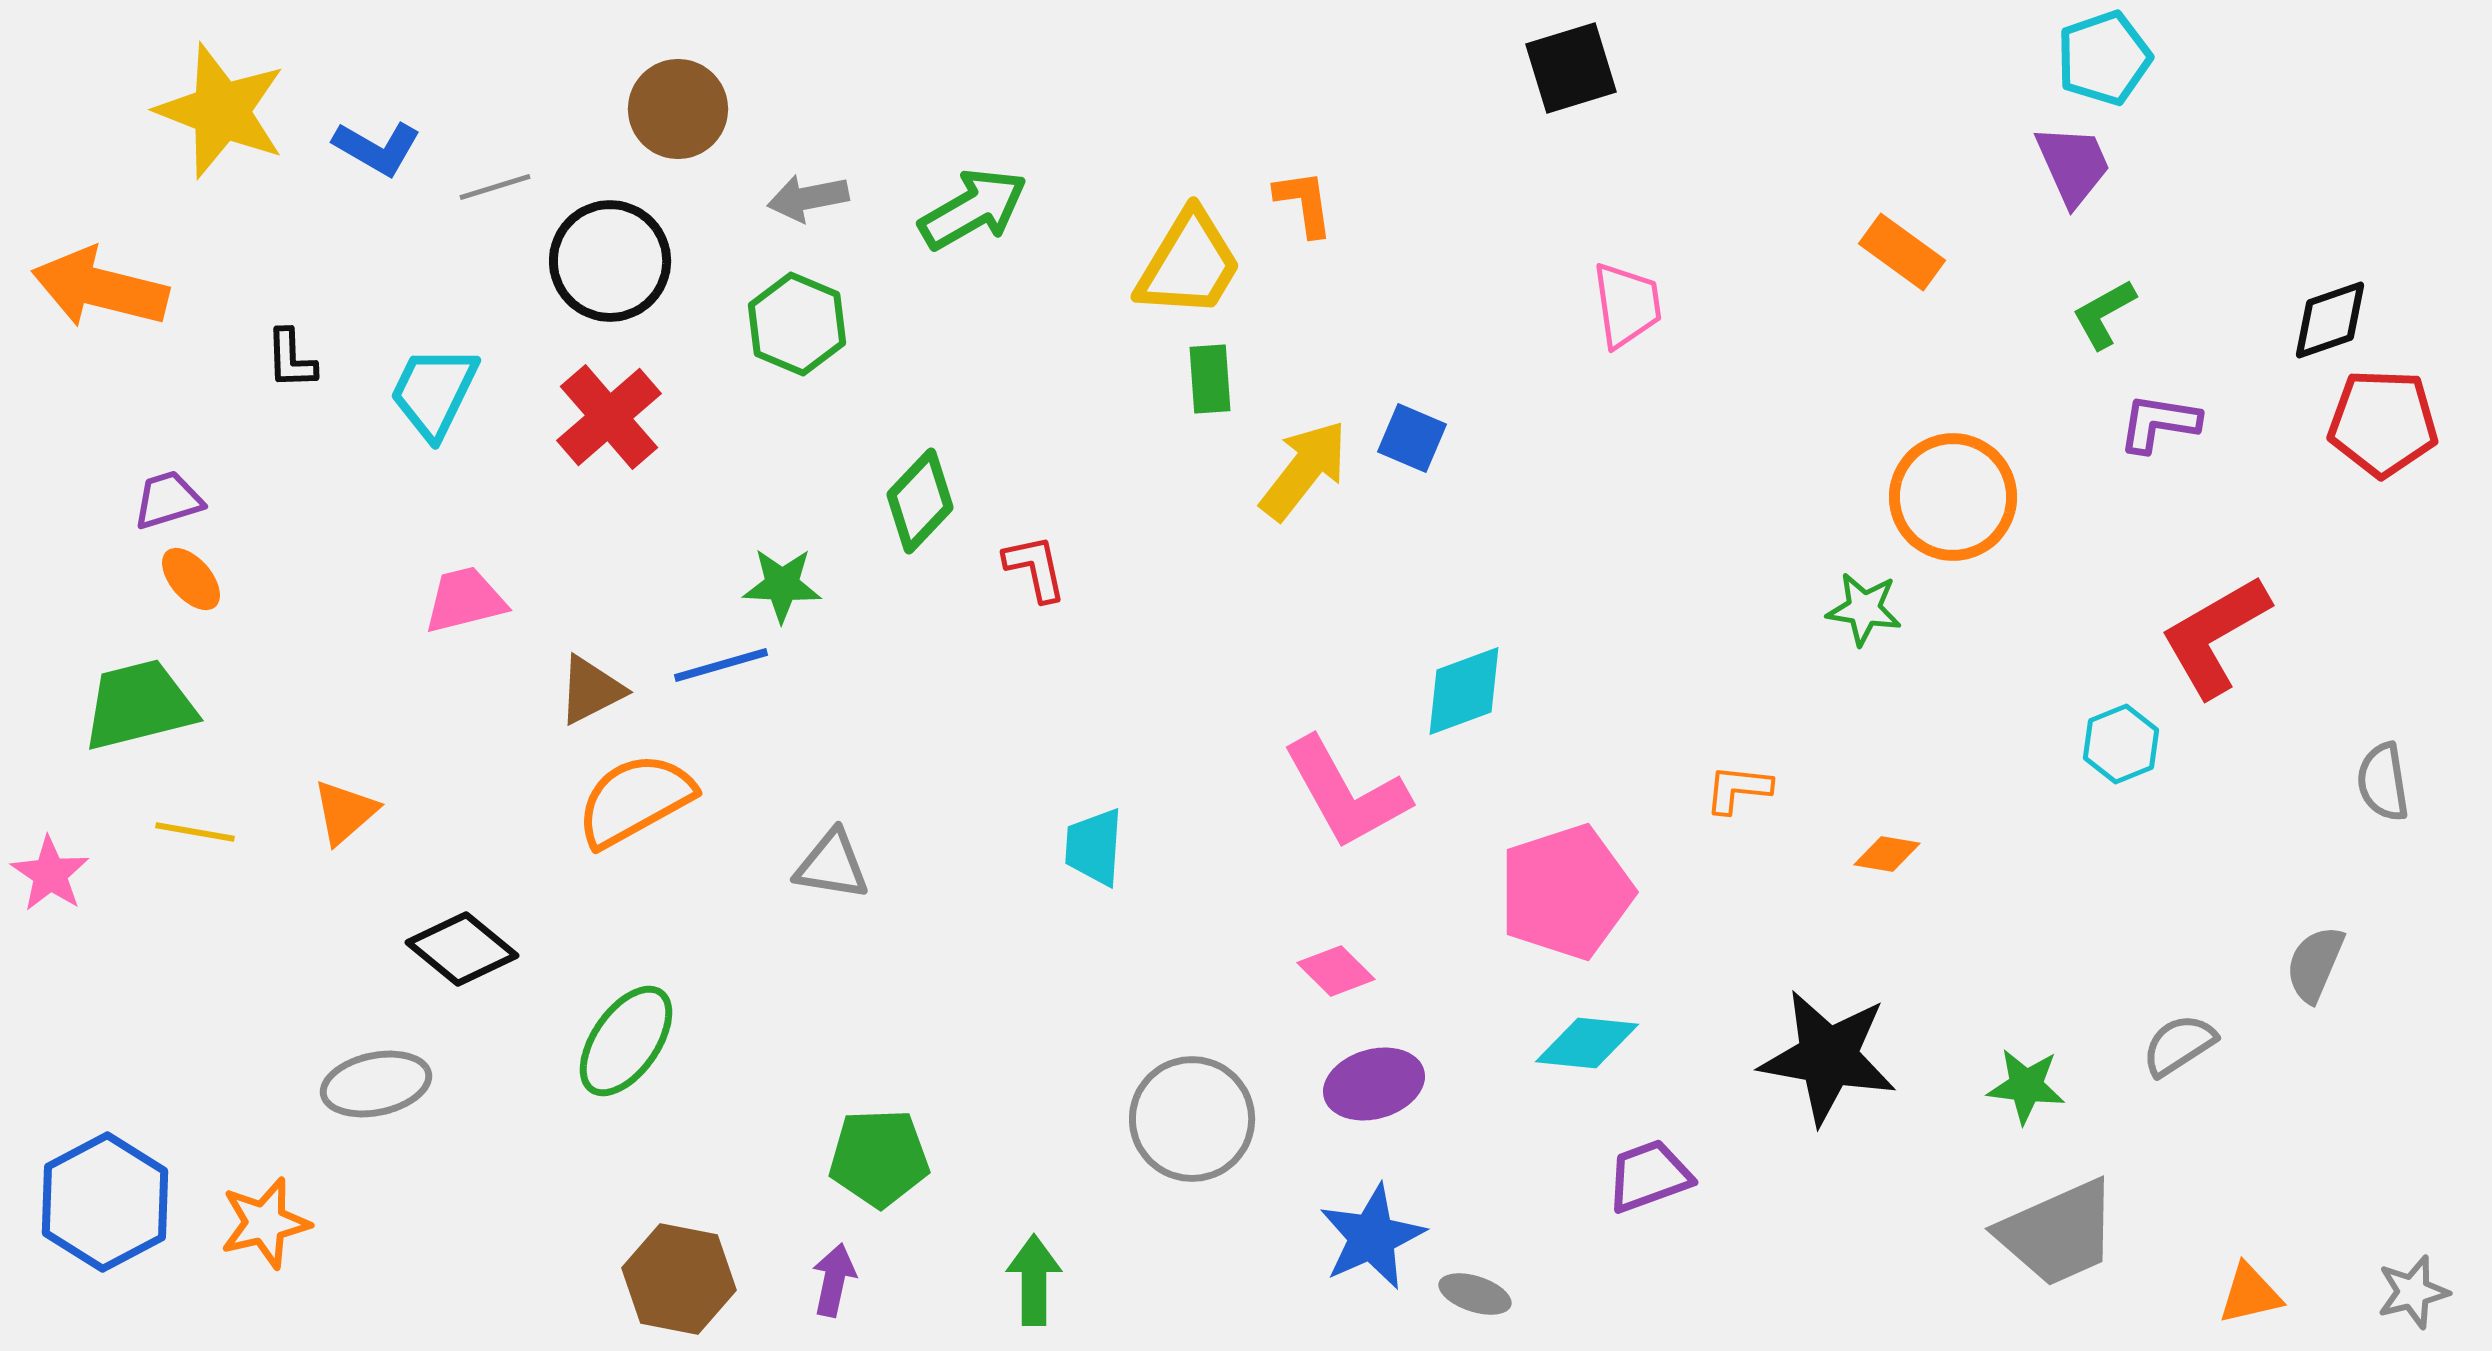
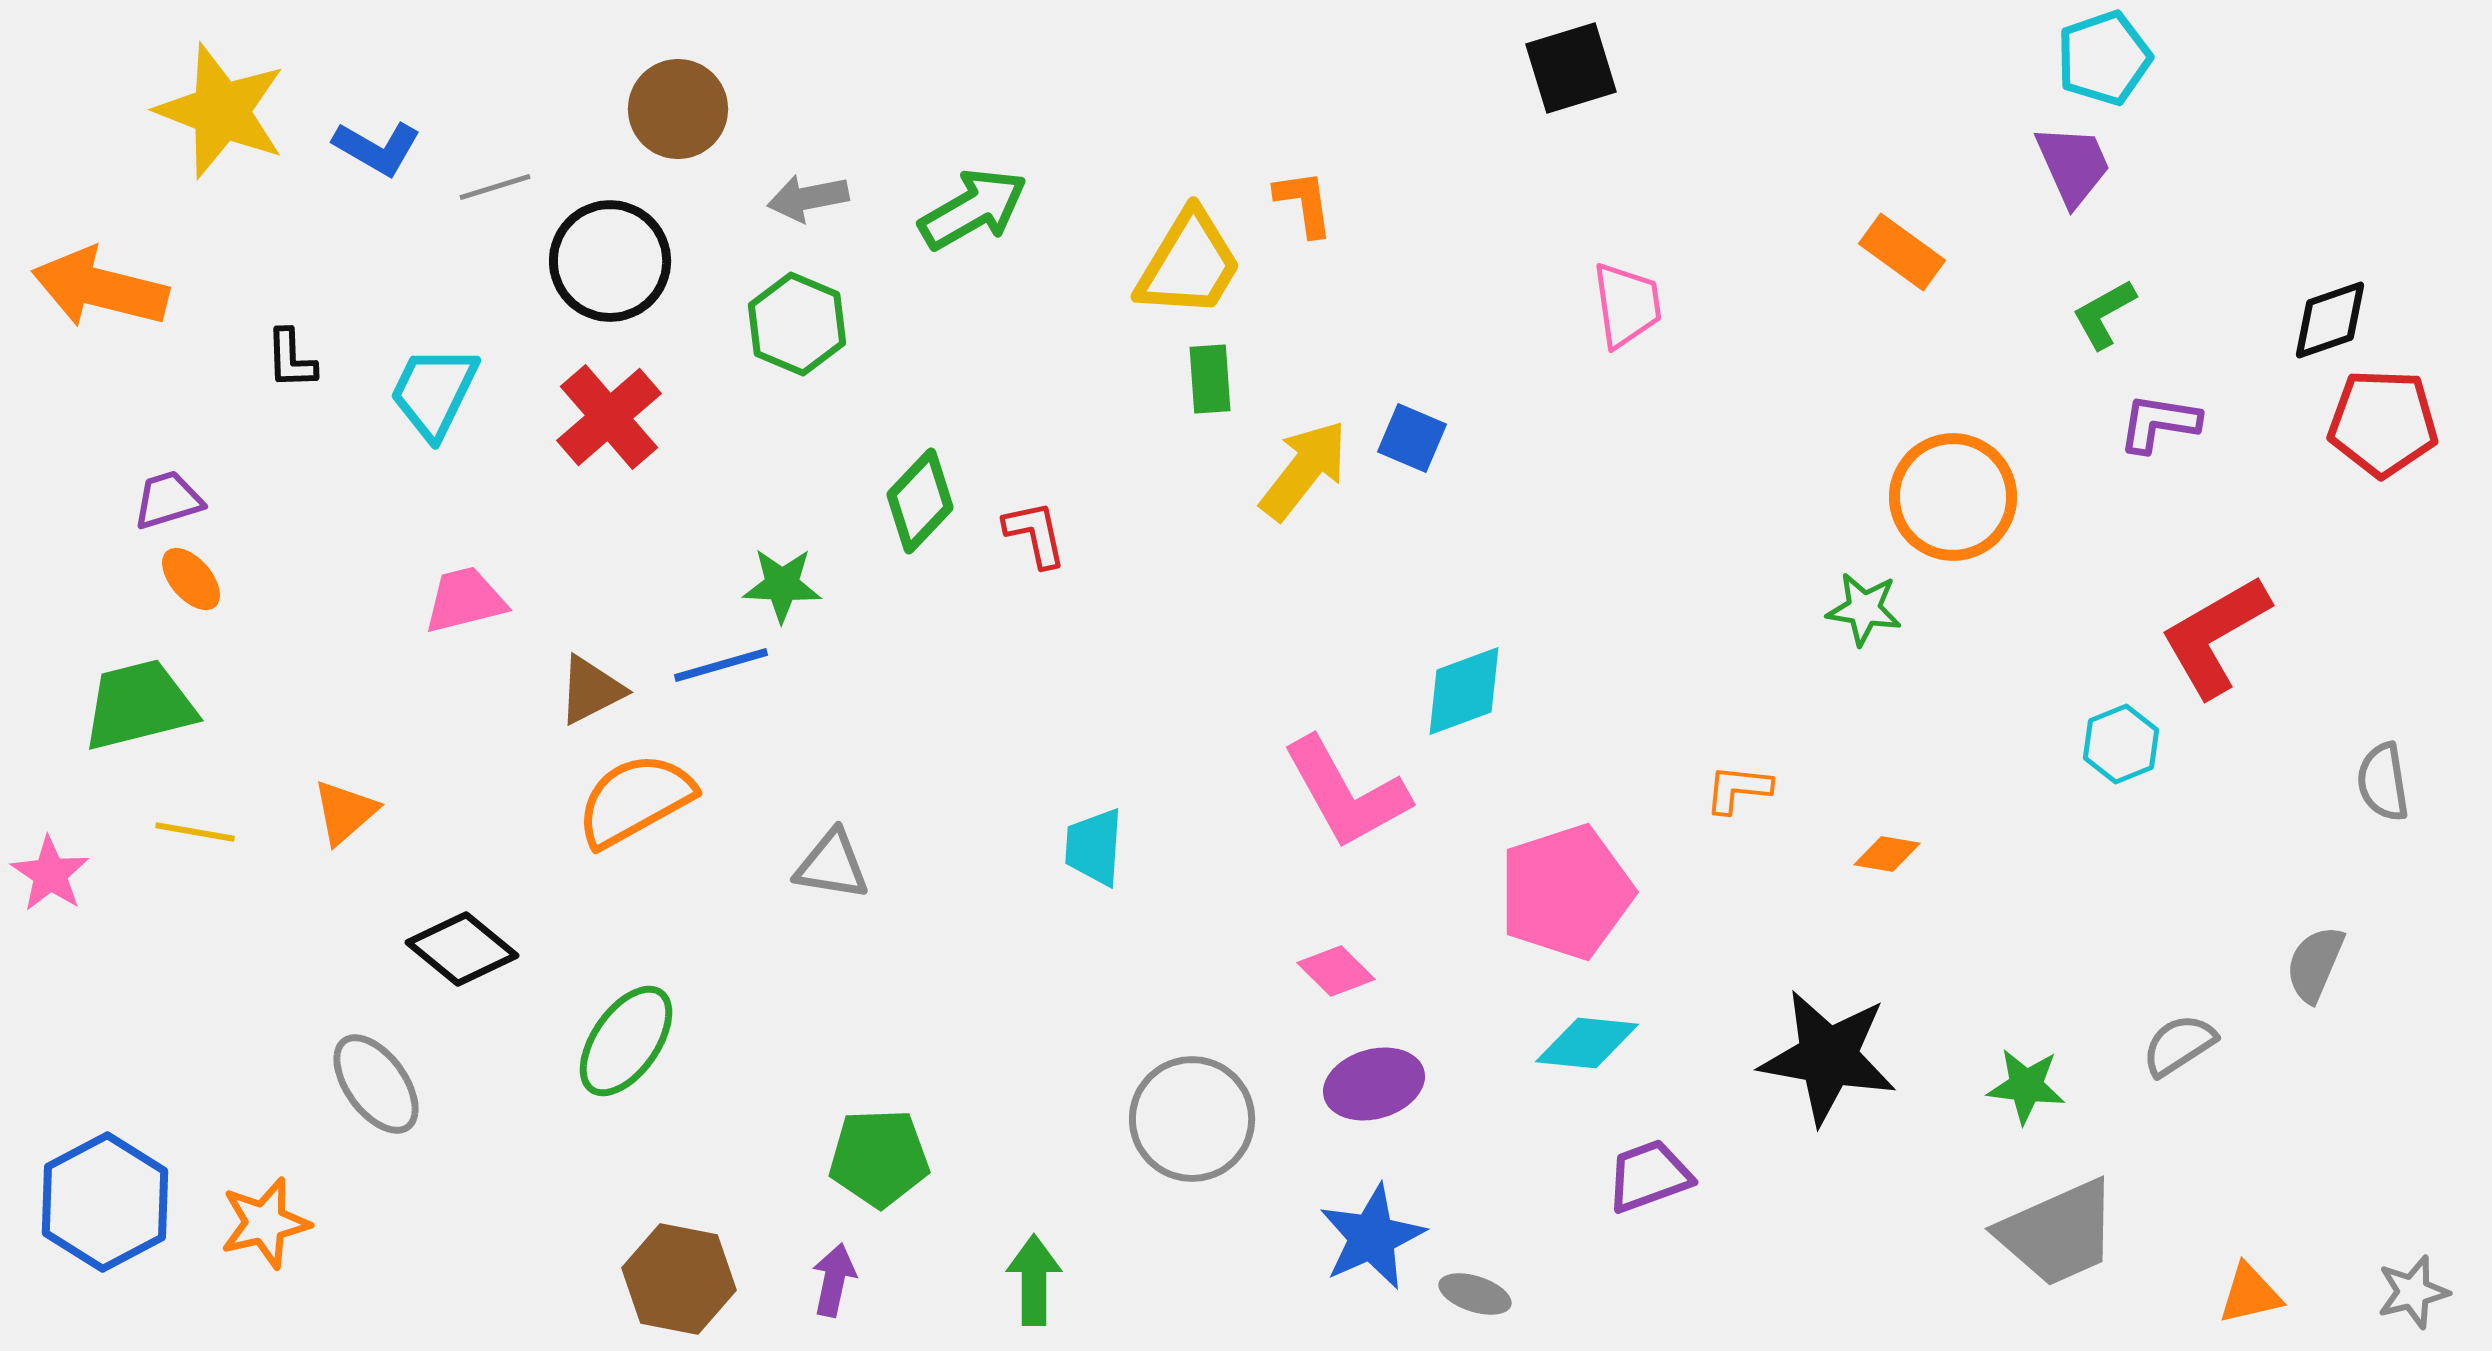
red L-shape at (1035, 568): moved 34 px up
gray ellipse at (376, 1084): rotated 66 degrees clockwise
